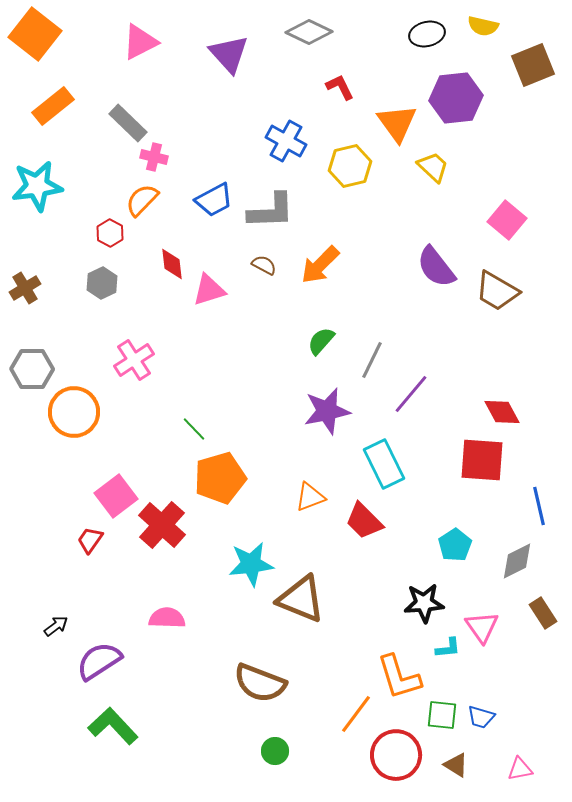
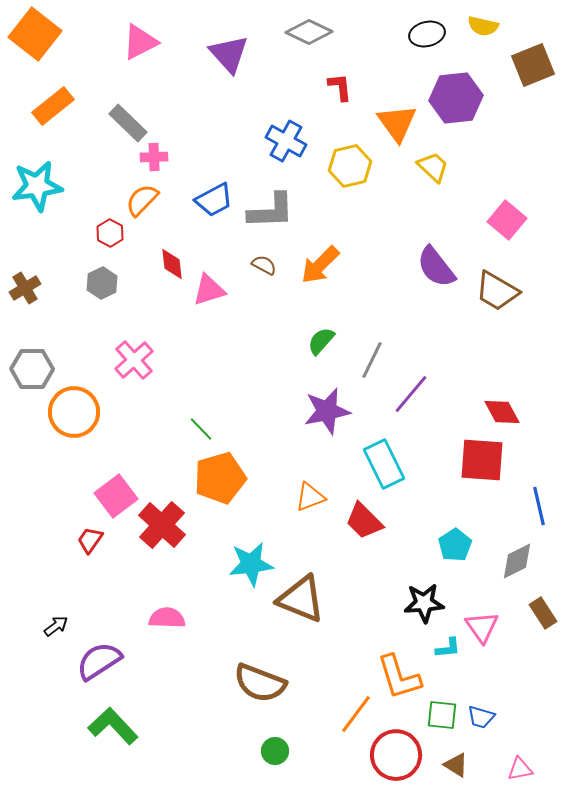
red L-shape at (340, 87): rotated 20 degrees clockwise
pink cross at (154, 157): rotated 16 degrees counterclockwise
pink cross at (134, 360): rotated 9 degrees counterclockwise
green line at (194, 429): moved 7 px right
